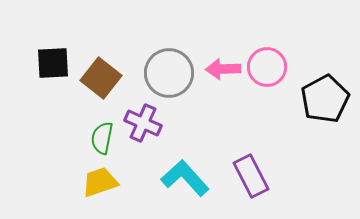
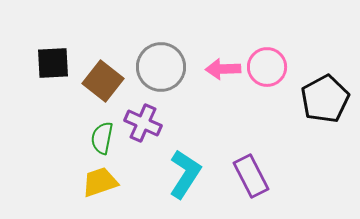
gray circle: moved 8 px left, 6 px up
brown square: moved 2 px right, 3 px down
cyan L-shape: moved 4 px up; rotated 75 degrees clockwise
